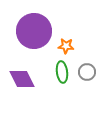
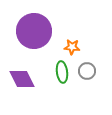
orange star: moved 6 px right, 1 px down
gray circle: moved 1 px up
